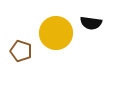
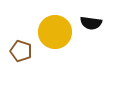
yellow circle: moved 1 px left, 1 px up
